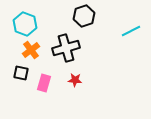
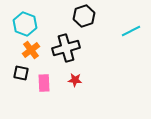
pink rectangle: rotated 18 degrees counterclockwise
